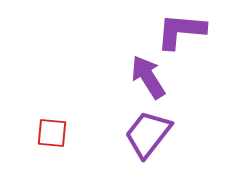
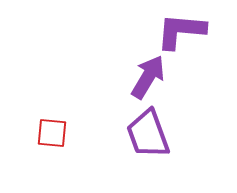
purple arrow: rotated 63 degrees clockwise
purple trapezoid: rotated 58 degrees counterclockwise
